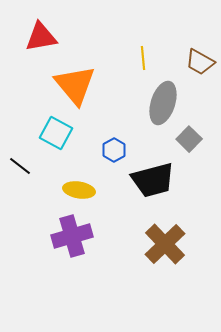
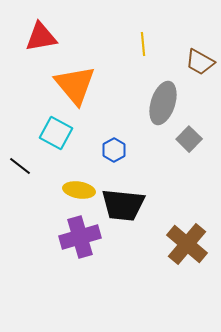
yellow line: moved 14 px up
black trapezoid: moved 30 px left, 25 px down; rotated 21 degrees clockwise
purple cross: moved 8 px right, 1 px down
brown cross: moved 22 px right; rotated 6 degrees counterclockwise
